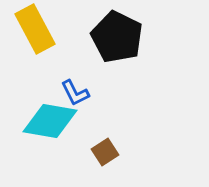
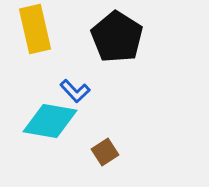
yellow rectangle: rotated 15 degrees clockwise
black pentagon: rotated 6 degrees clockwise
blue L-shape: moved 2 px up; rotated 16 degrees counterclockwise
